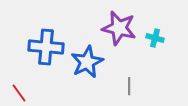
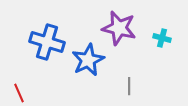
cyan cross: moved 7 px right
blue cross: moved 1 px right, 5 px up; rotated 12 degrees clockwise
blue star: moved 1 px right, 2 px up
red line: rotated 12 degrees clockwise
